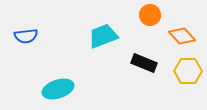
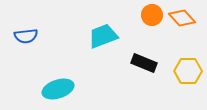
orange circle: moved 2 px right
orange diamond: moved 18 px up
